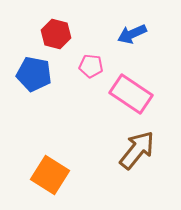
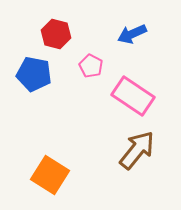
pink pentagon: rotated 20 degrees clockwise
pink rectangle: moved 2 px right, 2 px down
